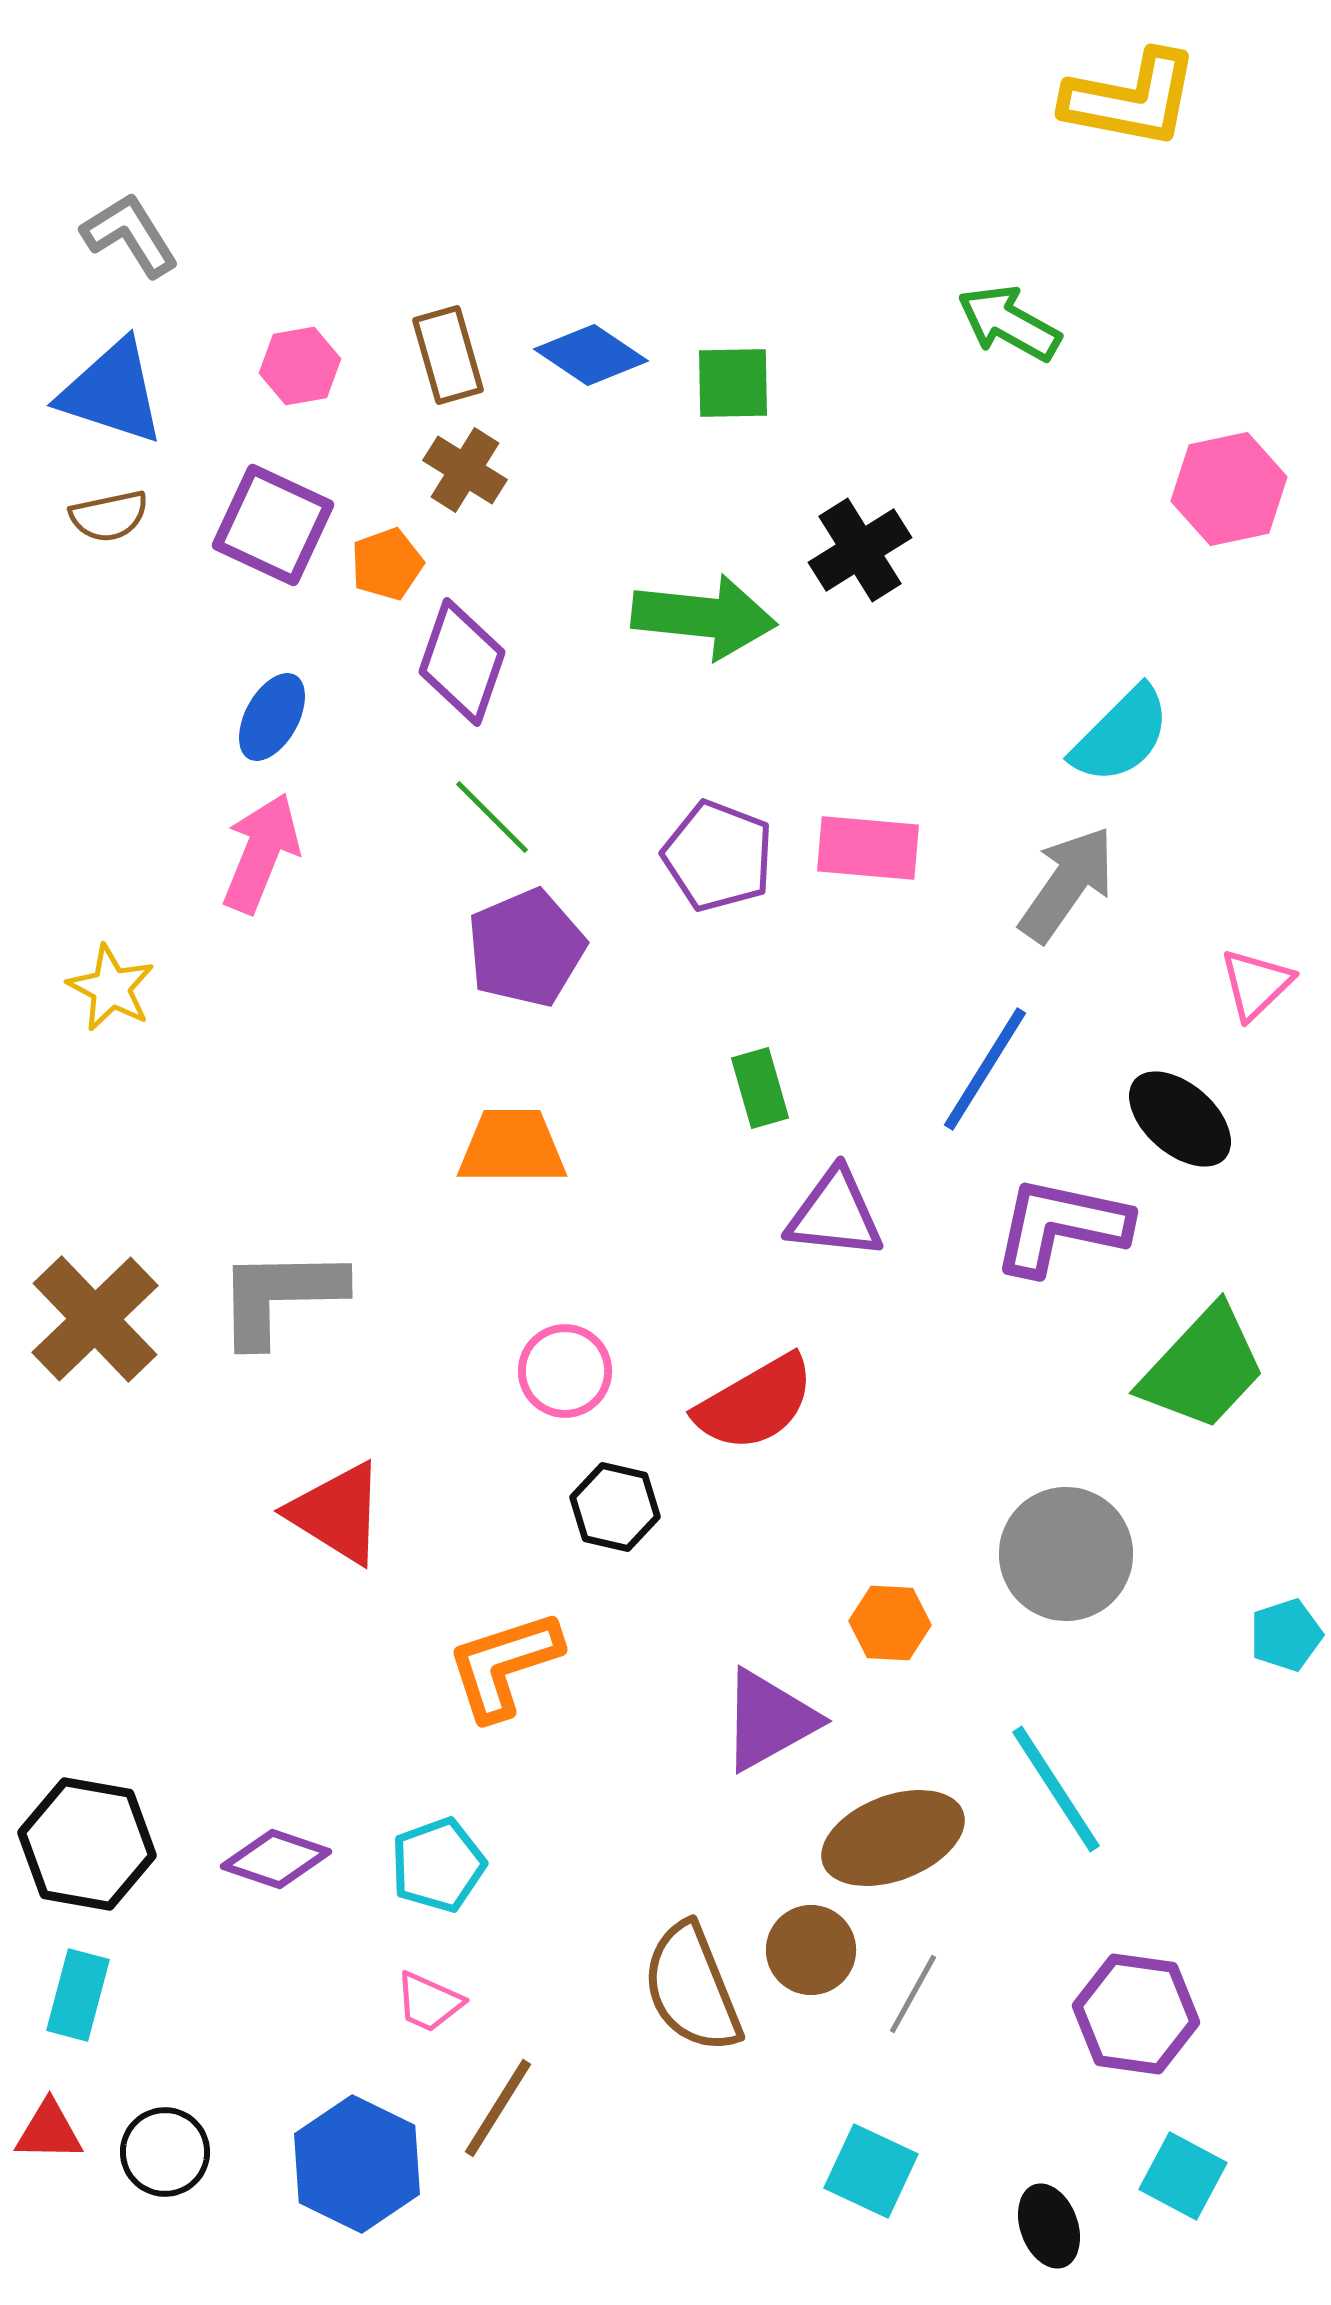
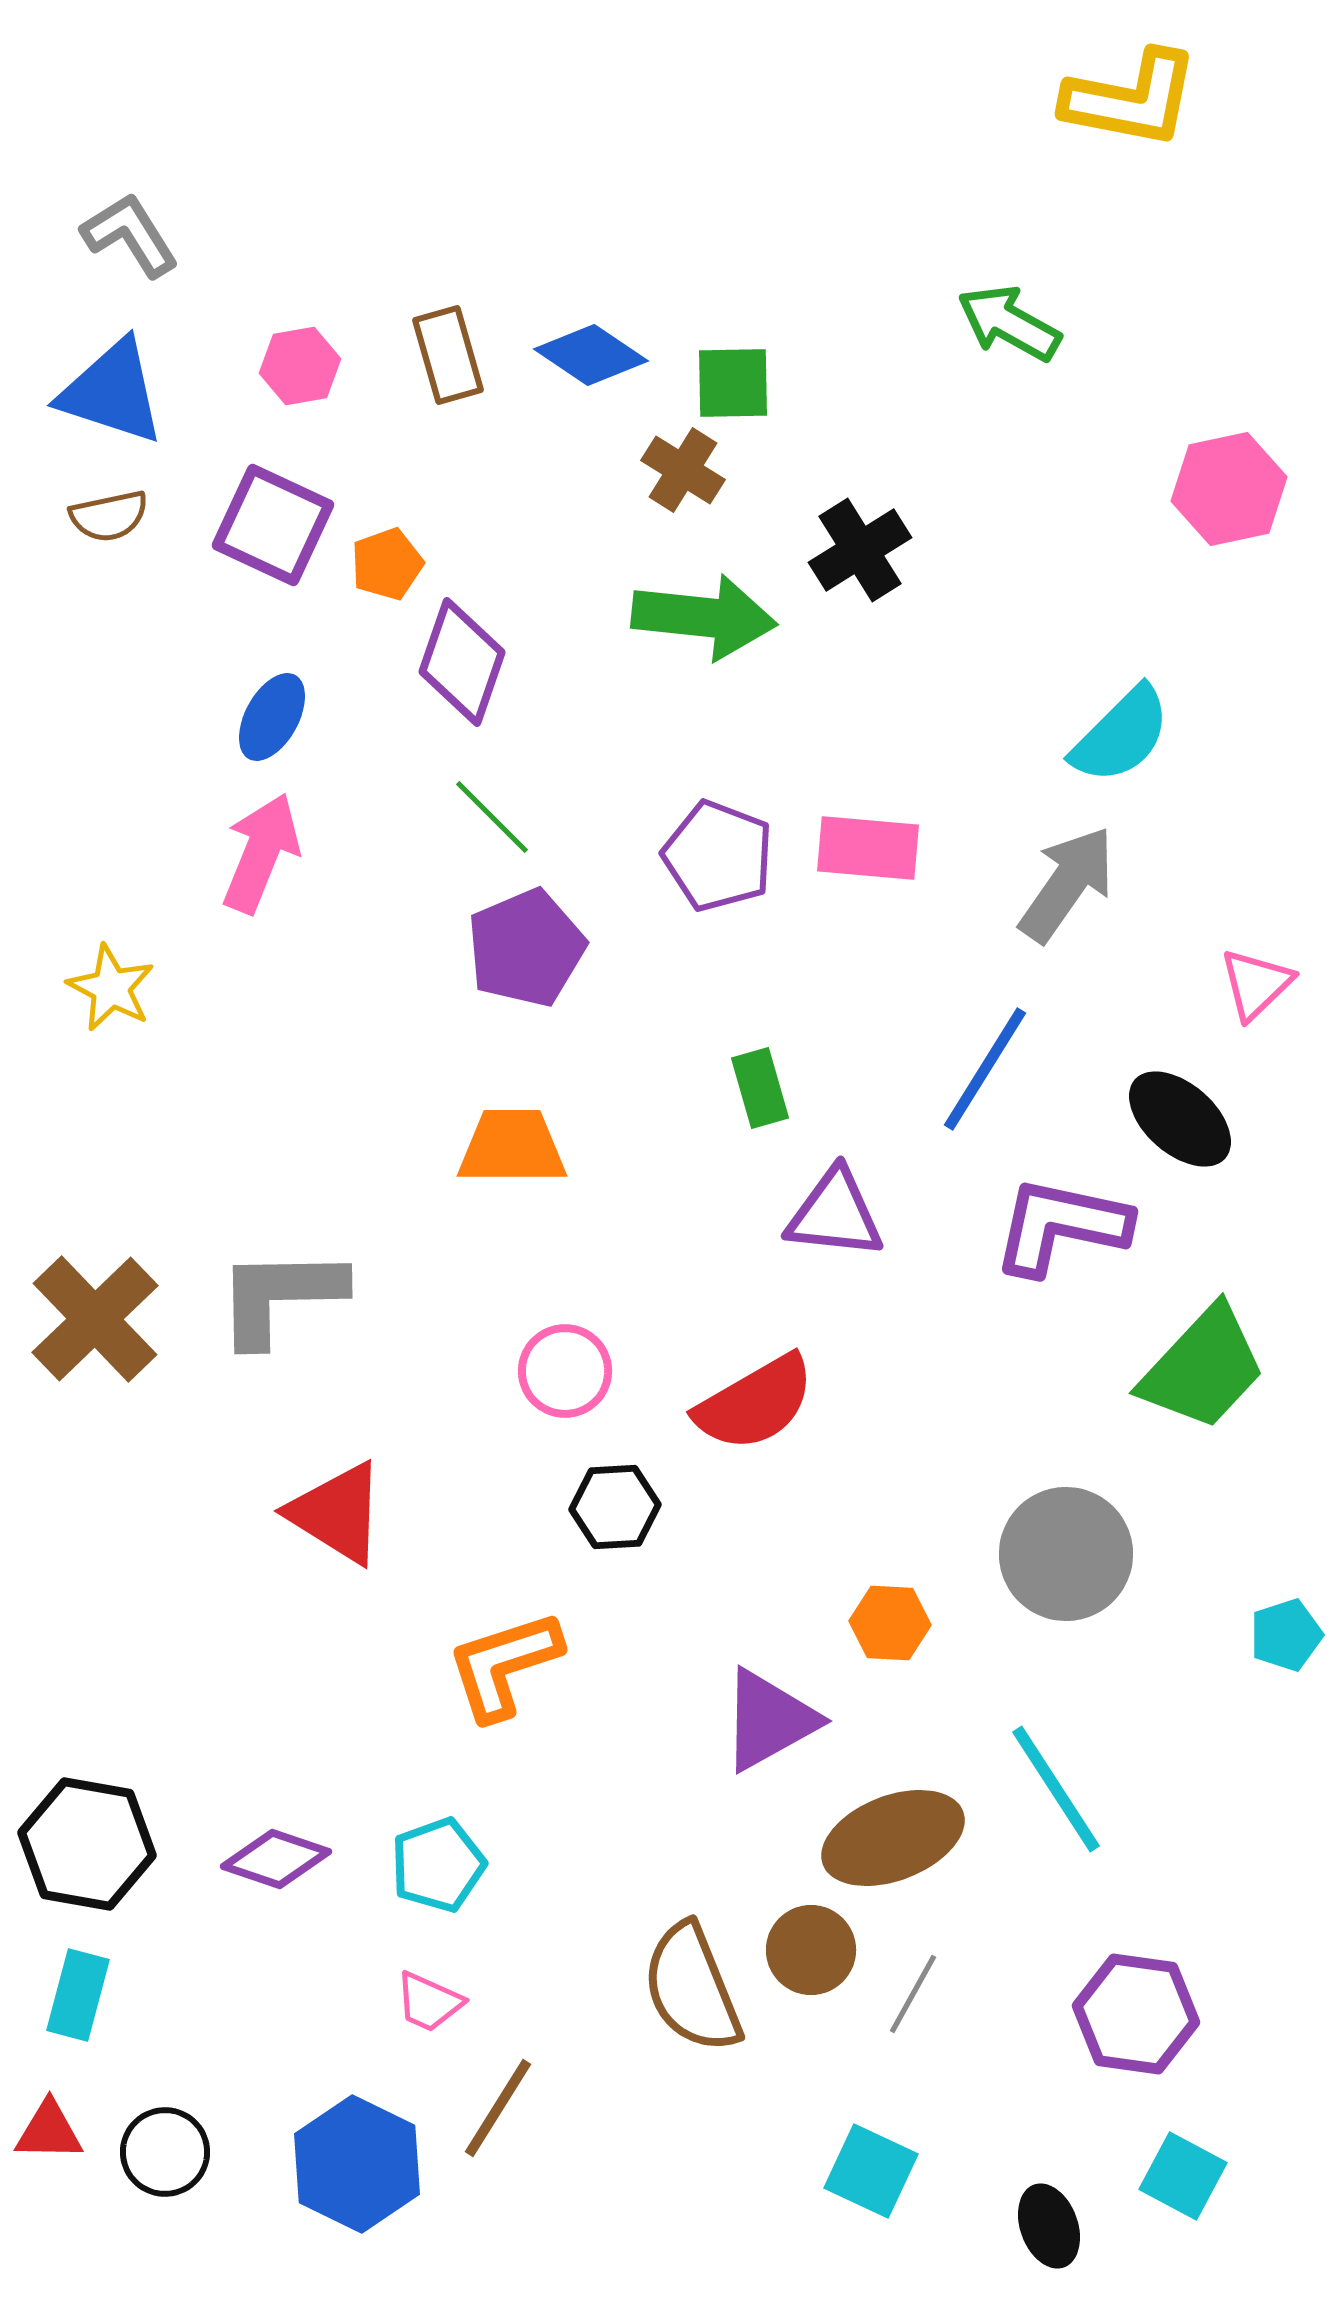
brown cross at (465, 470): moved 218 px right
black hexagon at (615, 1507): rotated 16 degrees counterclockwise
